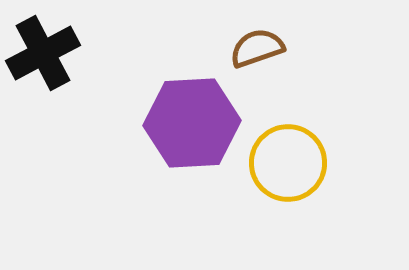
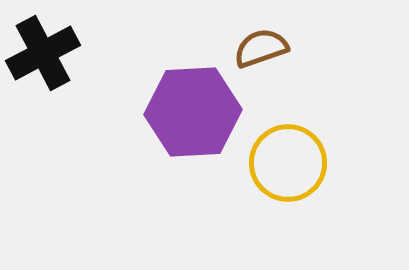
brown semicircle: moved 4 px right
purple hexagon: moved 1 px right, 11 px up
